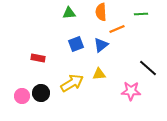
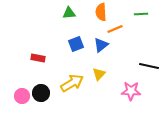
orange line: moved 2 px left
black line: moved 1 px right, 2 px up; rotated 30 degrees counterclockwise
yellow triangle: rotated 40 degrees counterclockwise
